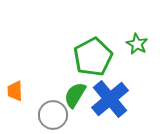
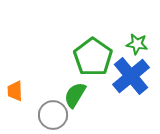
green star: rotated 20 degrees counterclockwise
green pentagon: rotated 9 degrees counterclockwise
blue cross: moved 21 px right, 23 px up
